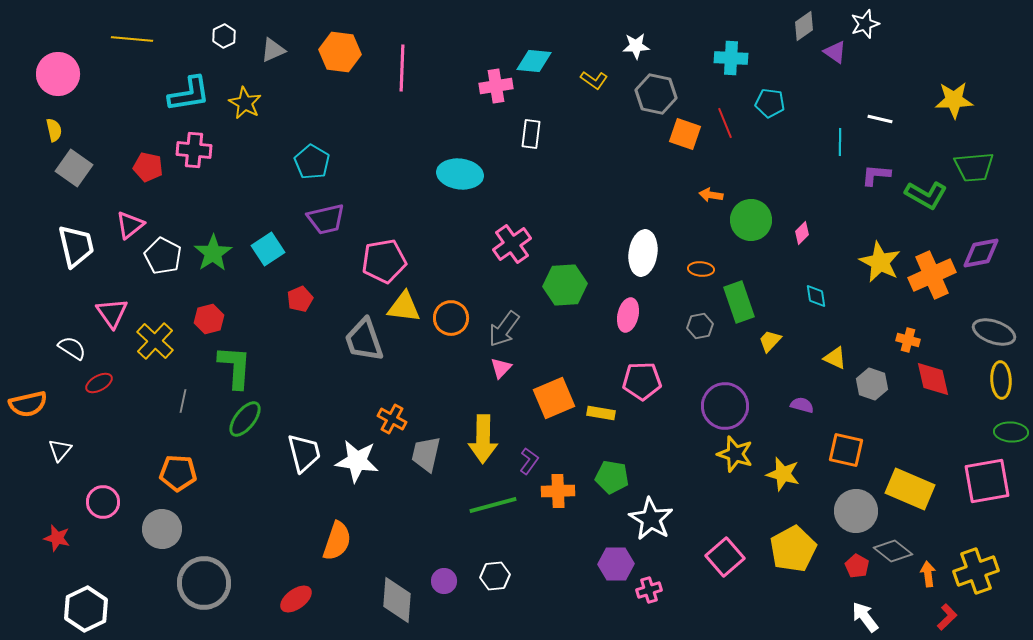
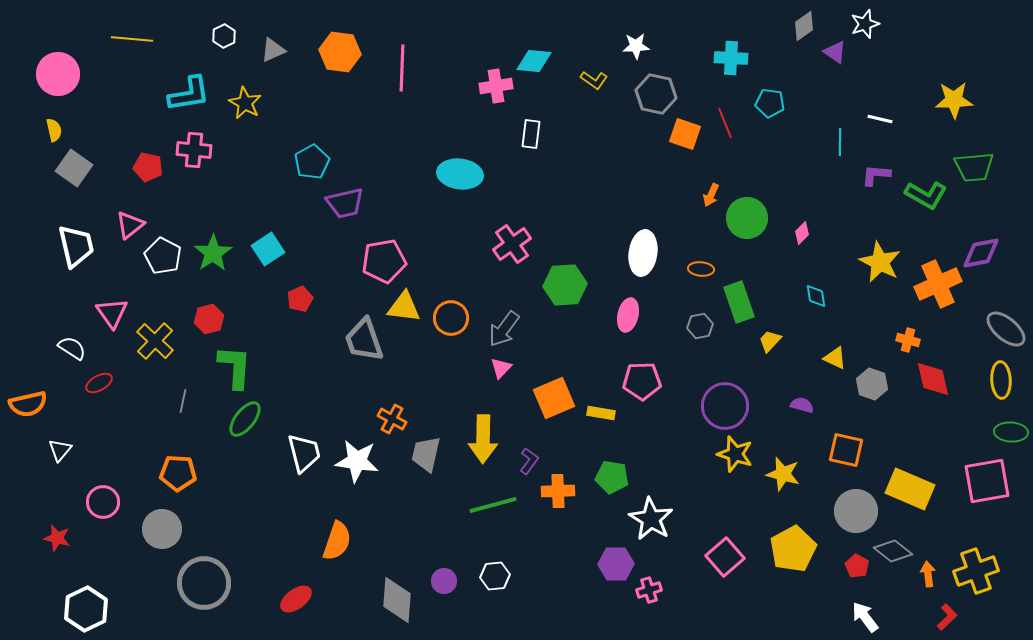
cyan pentagon at (312, 162): rotated 12 degrees clockwise
orange arrow at (711, 195): rotated 75 degrees counterclockwise
purple trapezoid at (326, 219): moved 19 px right, 16 px up
green circle at (751, 220): moved 4 px left, 2 px up
orange cross at (932, 275): moved 6 px right, 9 px down
gray ellipse at (994, 332): moved 12 px right, 3 px up; rotated 21 degrees clockwise
